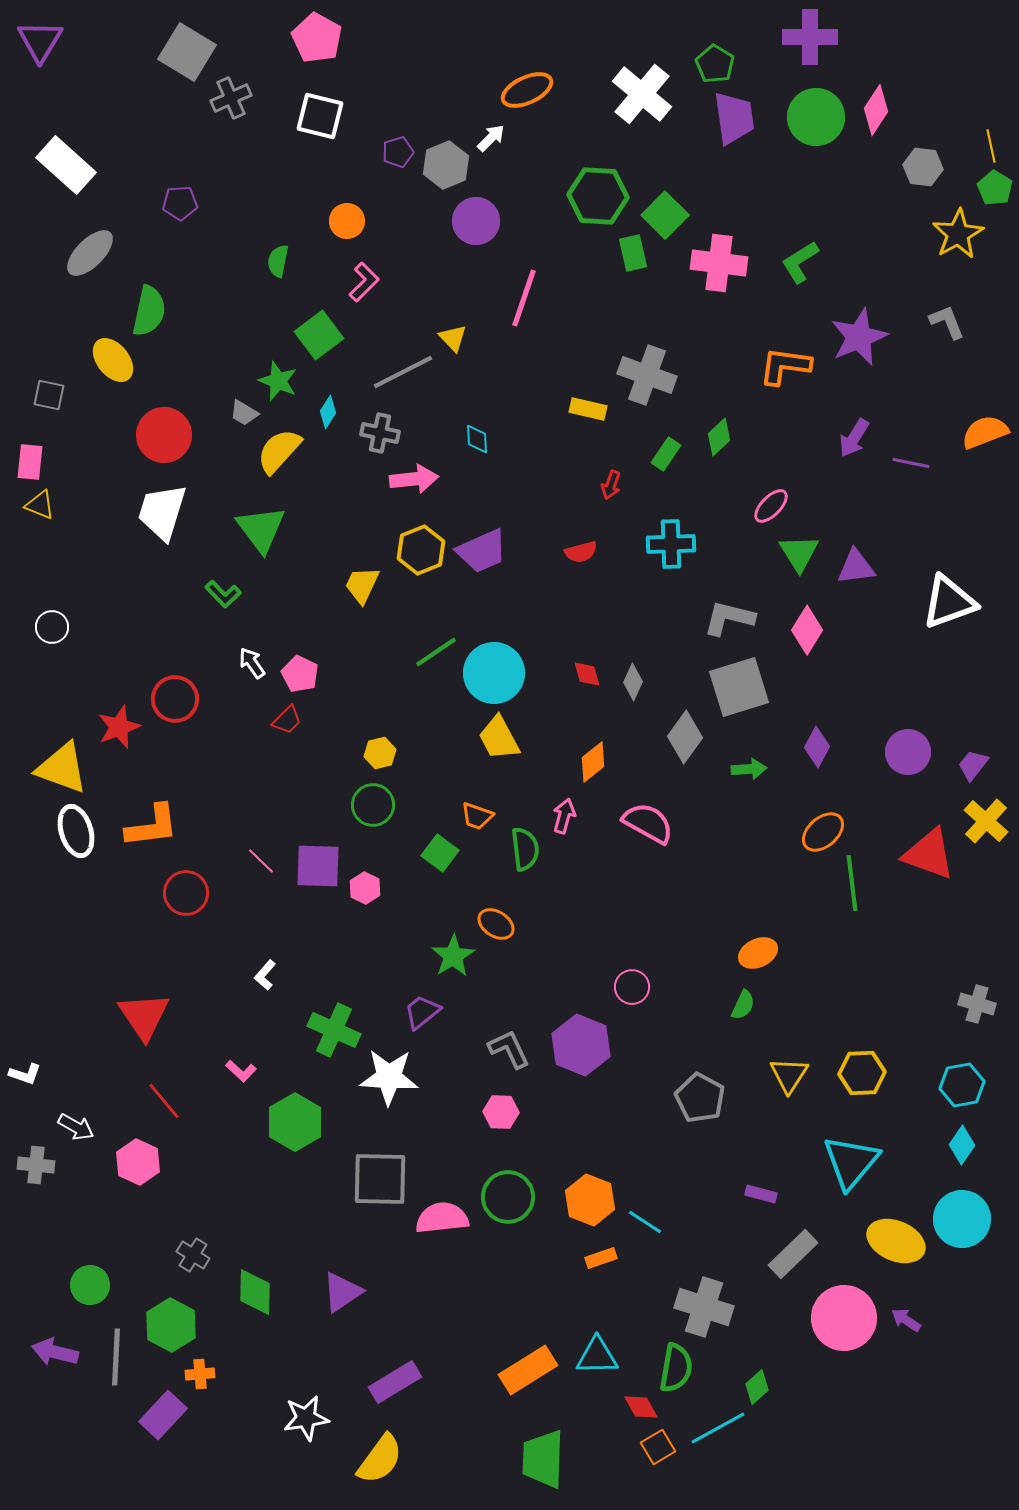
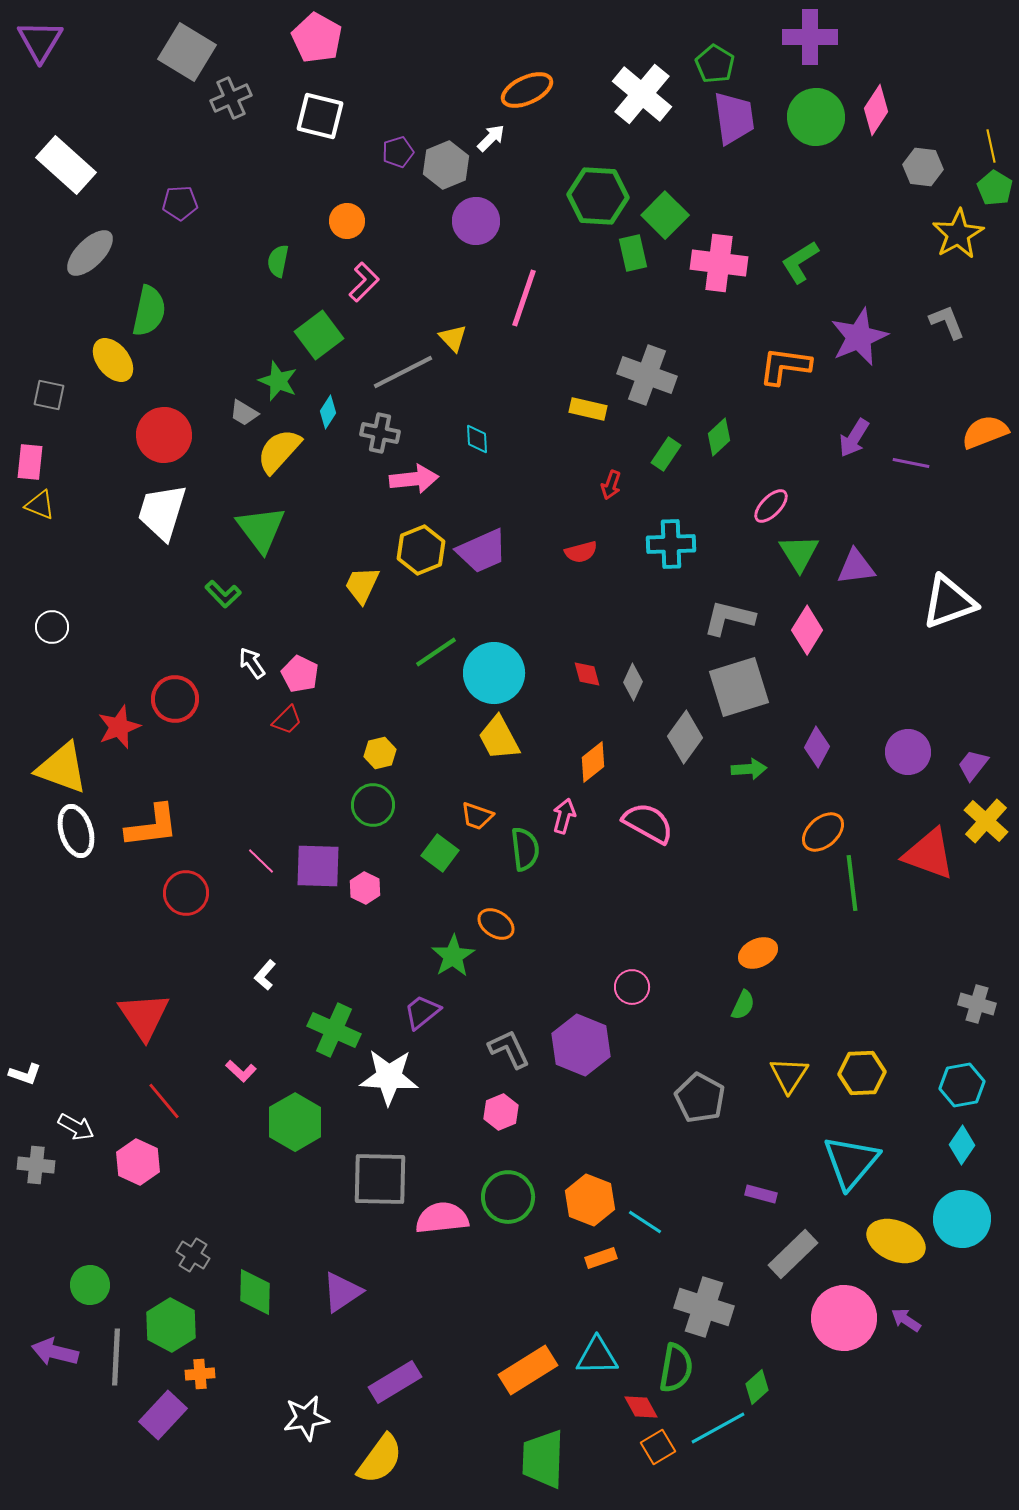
pink hexagon at (501, 1112): rotated 24 degrees counterclockwise
